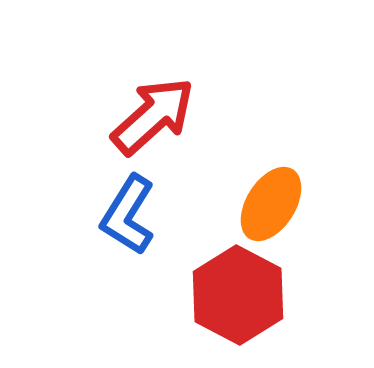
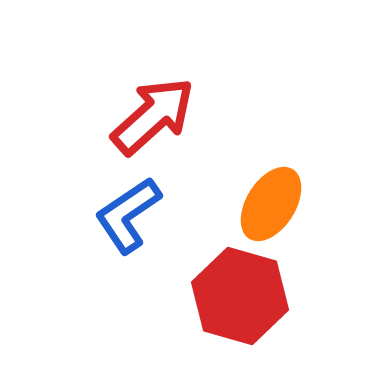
blue L-shape: rotated 24 degrees clockwise
red hexagon: moved 2 px right, 1 px down; rotated 12 degrees counterclockwise
